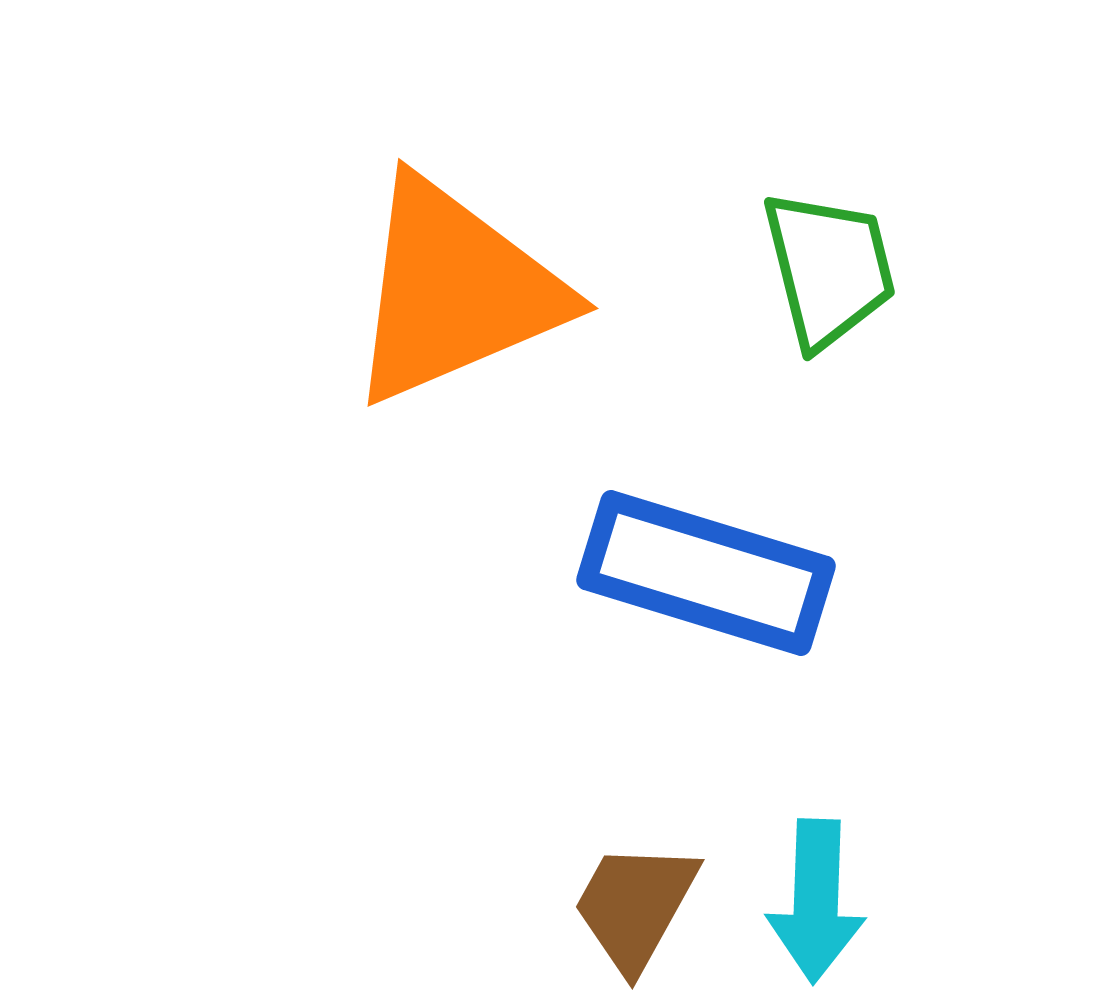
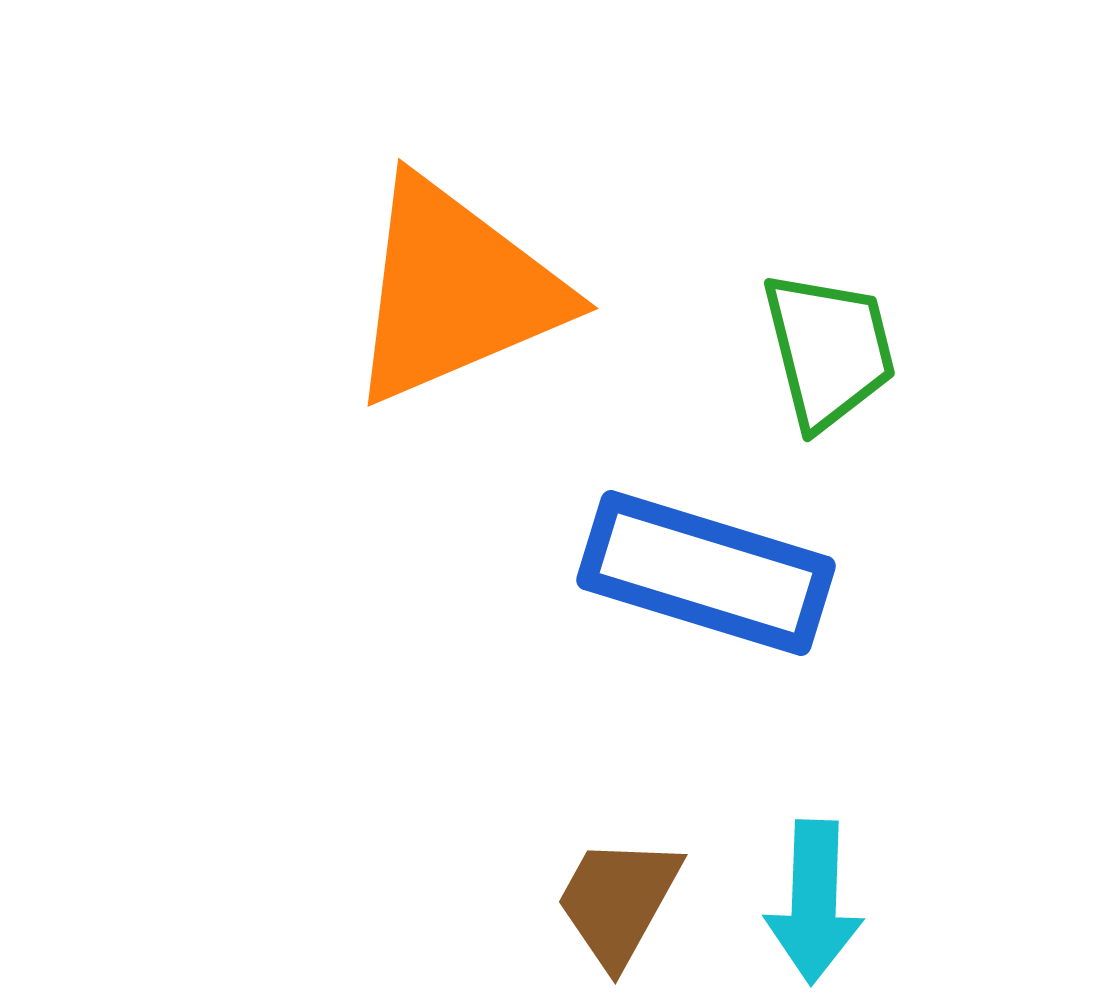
green trapezoid: moved 81 px down
cyan arrow: moved 2 px left, 1 px down
brown trapezoid: moved 17 px left, 5 px up
